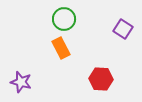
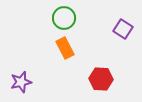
green circle: moved 1 px up
orange rectangle: moved 4 px right
purple star: rotated 30 degrees counterclockwise
